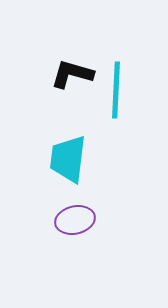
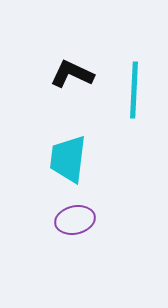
black L-shape: rotated 9 degrees clockwise
cyan line: moved 18 px right
